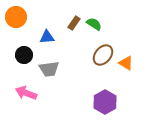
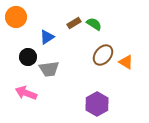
brown rectangle: rotated 24 degrees clockwise
blue triangle: rotated 28 degrees counterclockwise
black circle: moved 4 px right, 2 px down
orange triangle: moved 1 px up
purple hexagon: moved 8 px left, 2 px down
